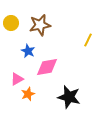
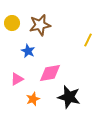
yellow circle: moved 1 px right
pink diamond: moved 3 px right, 6 px down
orange star: moved 5 px right, 5 px down
